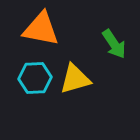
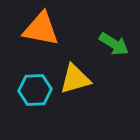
green arrow: rotated 24 degrees counterclockwise
cyan hexagon: moved 12 px down
